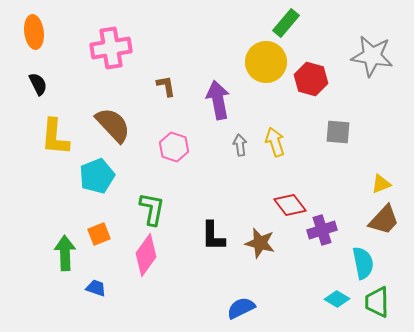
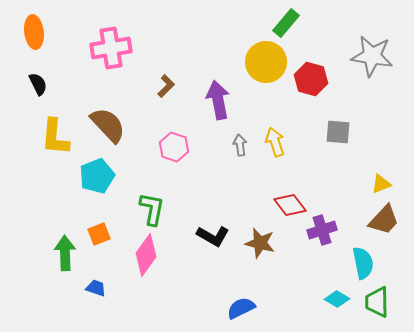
brown L-shape: rotated 55 degrees clockwise
brown semicircle: moved 5 px left
black L-shape: rotated 60 degrees counterclockwise
